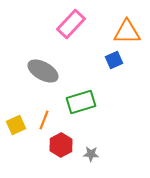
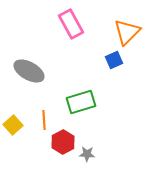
pink rectangle: rotated 72 degrees counterclockwise
orange triangle: rotated 44 degrees counterclockwise
gray ellipse: moved 14 px left
orange line: rotated 24 degrees counterclockwise
yellow square: moved 3 px left; rotated 18 degrees counterclockwise
red hexagon: moved 2 px right, 3 px up
gray star: moved 4 px left
